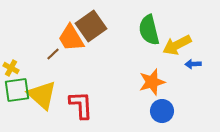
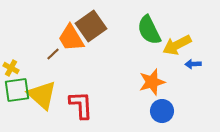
green semicircle: rotated 12 degrees counterclockwise
